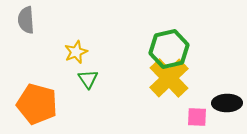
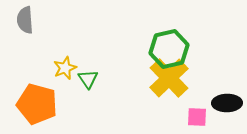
gray semicircle: moved 1 px left
yellow star: moved 11 px left, 16 px down
